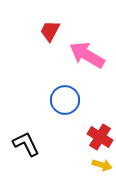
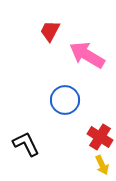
yellow arrow: rotated 48 degrees clockwise
